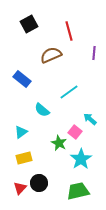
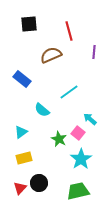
black square: rotated 24 degrees clockwise
purple line: moved 1 px up
pink square: moved 3 px right, 1 px down
green star: moved 4 px up
